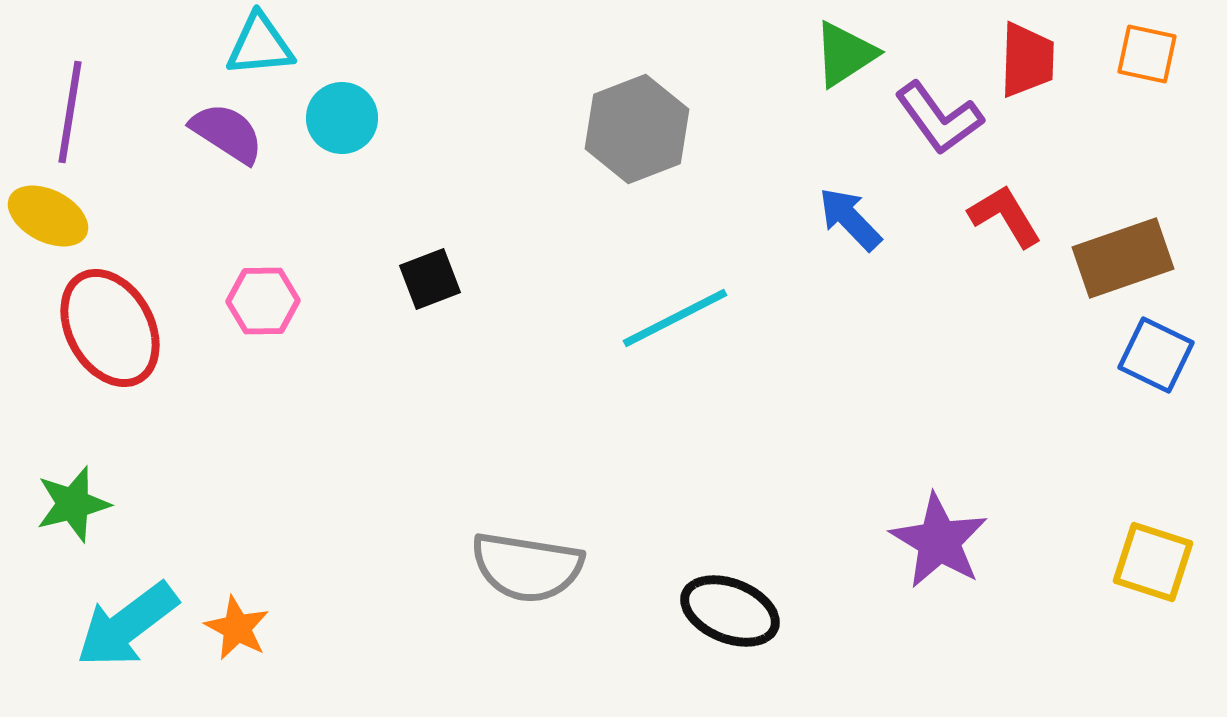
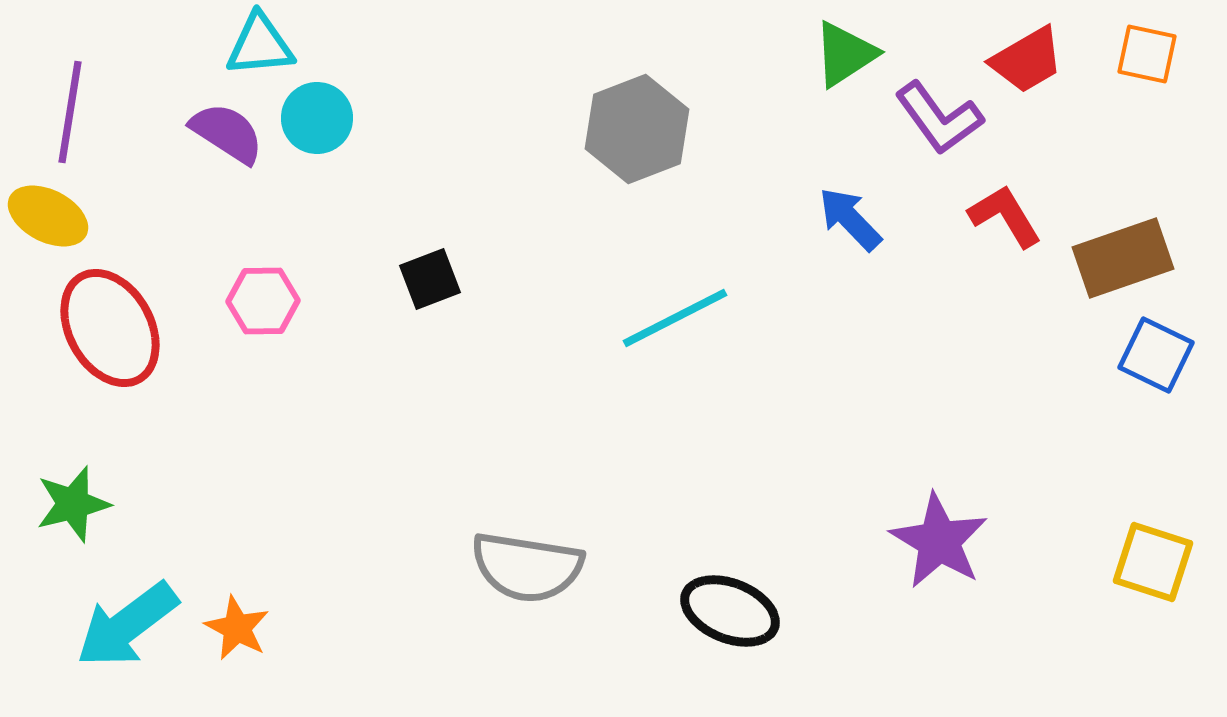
red trapezoid: rotated 58 degrees clockwise
cyan circle: moved 25 px left
